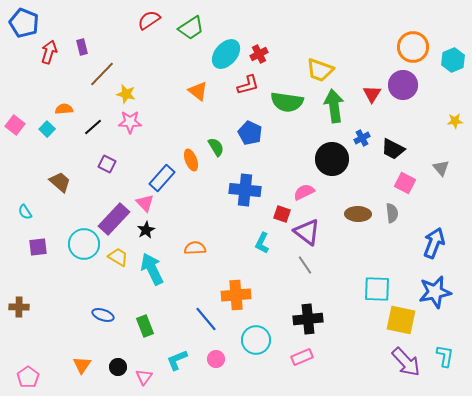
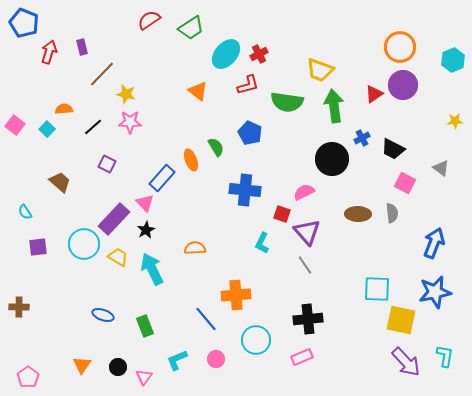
orange circle at (413, 47): moved 13 px left
red triangle at (372, 94): moved 2 px right; rotated 24 degrees clockwise
gray triangle at (441, 168): rotated 12 degrees counterclockwise
purple triangle at (307, 232): rotated 12 degrees clockwise
